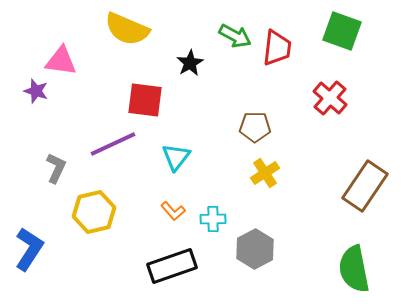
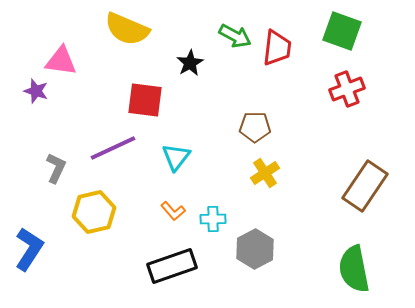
red cross: moved 17 px right, 9 px up; rotated 28 degrees clockwise
purple line: moved 4 px down
